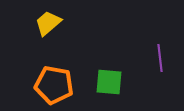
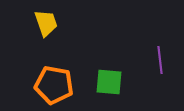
yellow trapezoid: moved 2 px left; rotated 112 degrees clockwise
purple line: moved 2 px down
